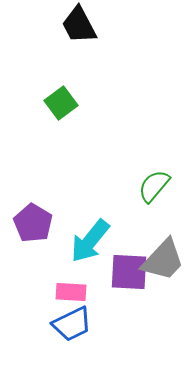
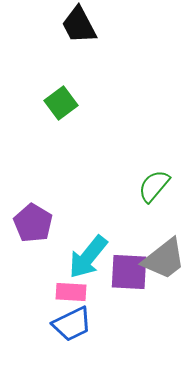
cyan arrow: moved 2 px left, 16 px down
gray trapezoid: moved 1 px right, 1 px up; rotated 9 degrees clockwise
